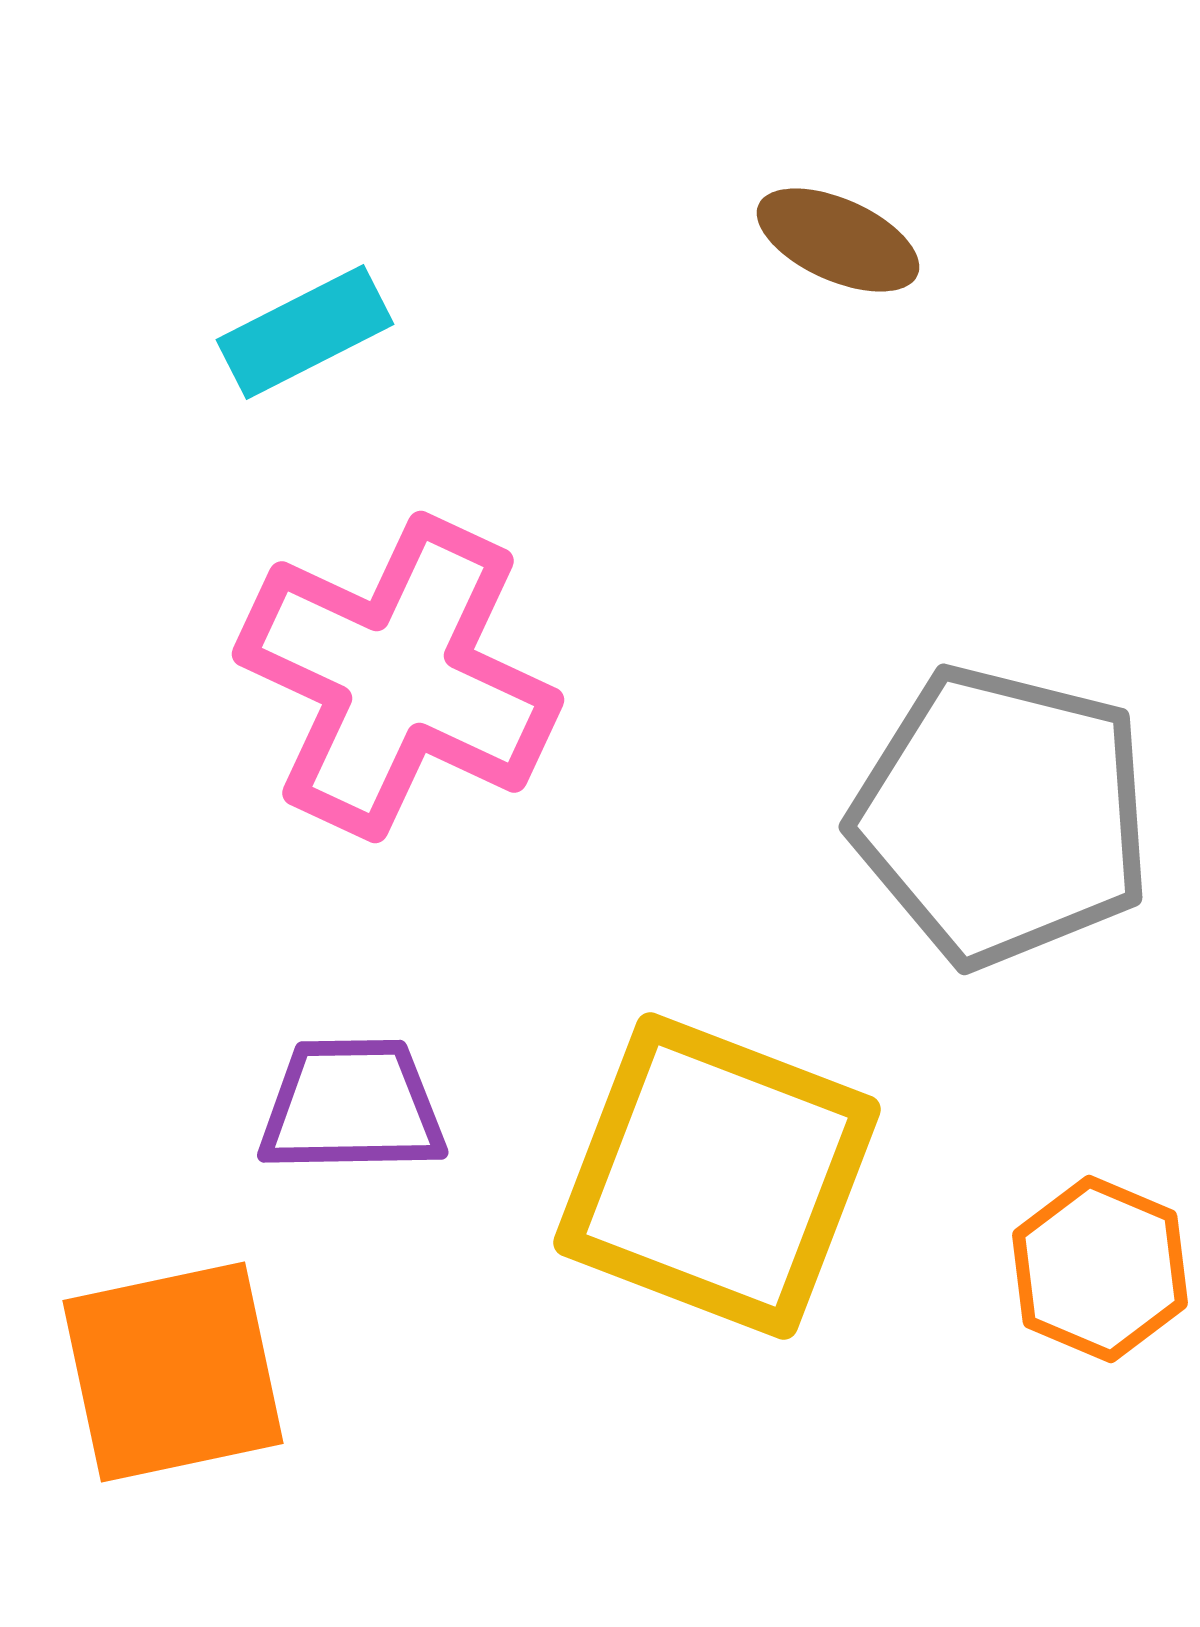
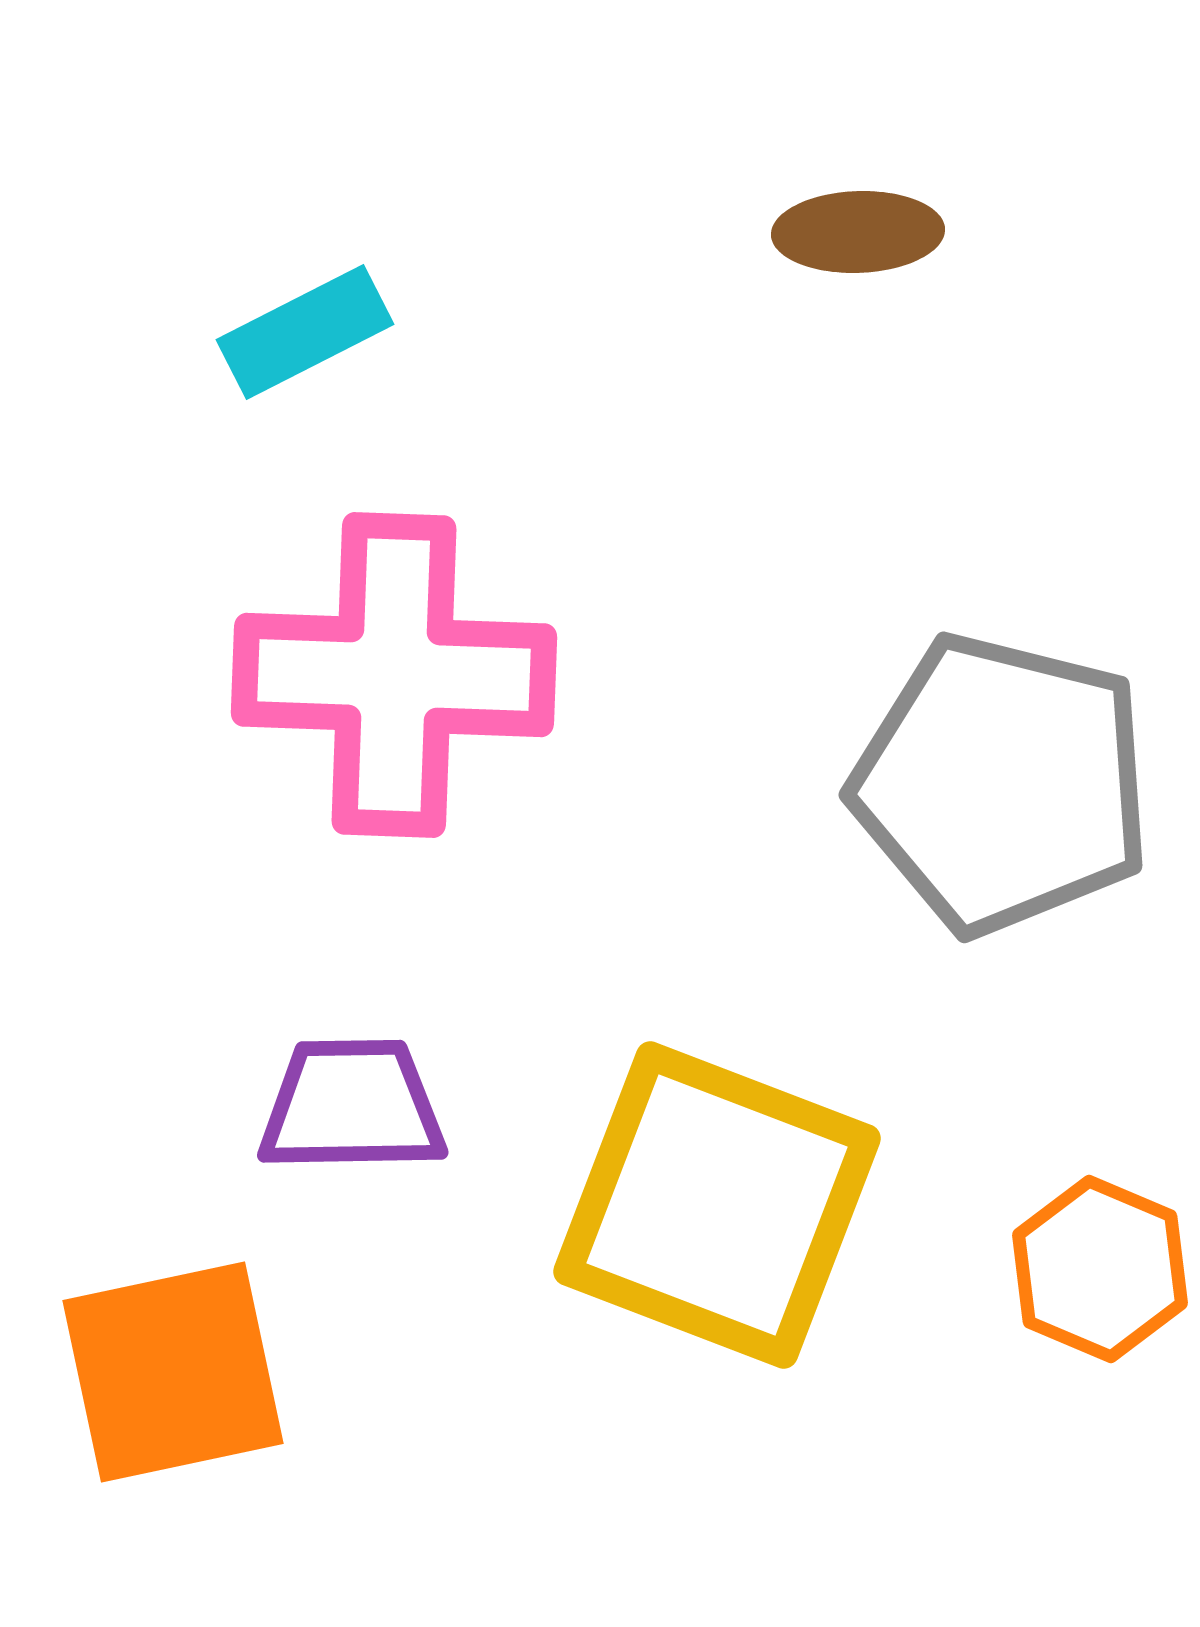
brown ellipse: moved 20 px right, 8 px up; rotated 26 degrees counterclockwise
pink cross: moved 4 px left, 2 px up; rotated 23 degrees counterclockwise
gray pentagon: moved 32 px up
yellow square: moved 29 px down
